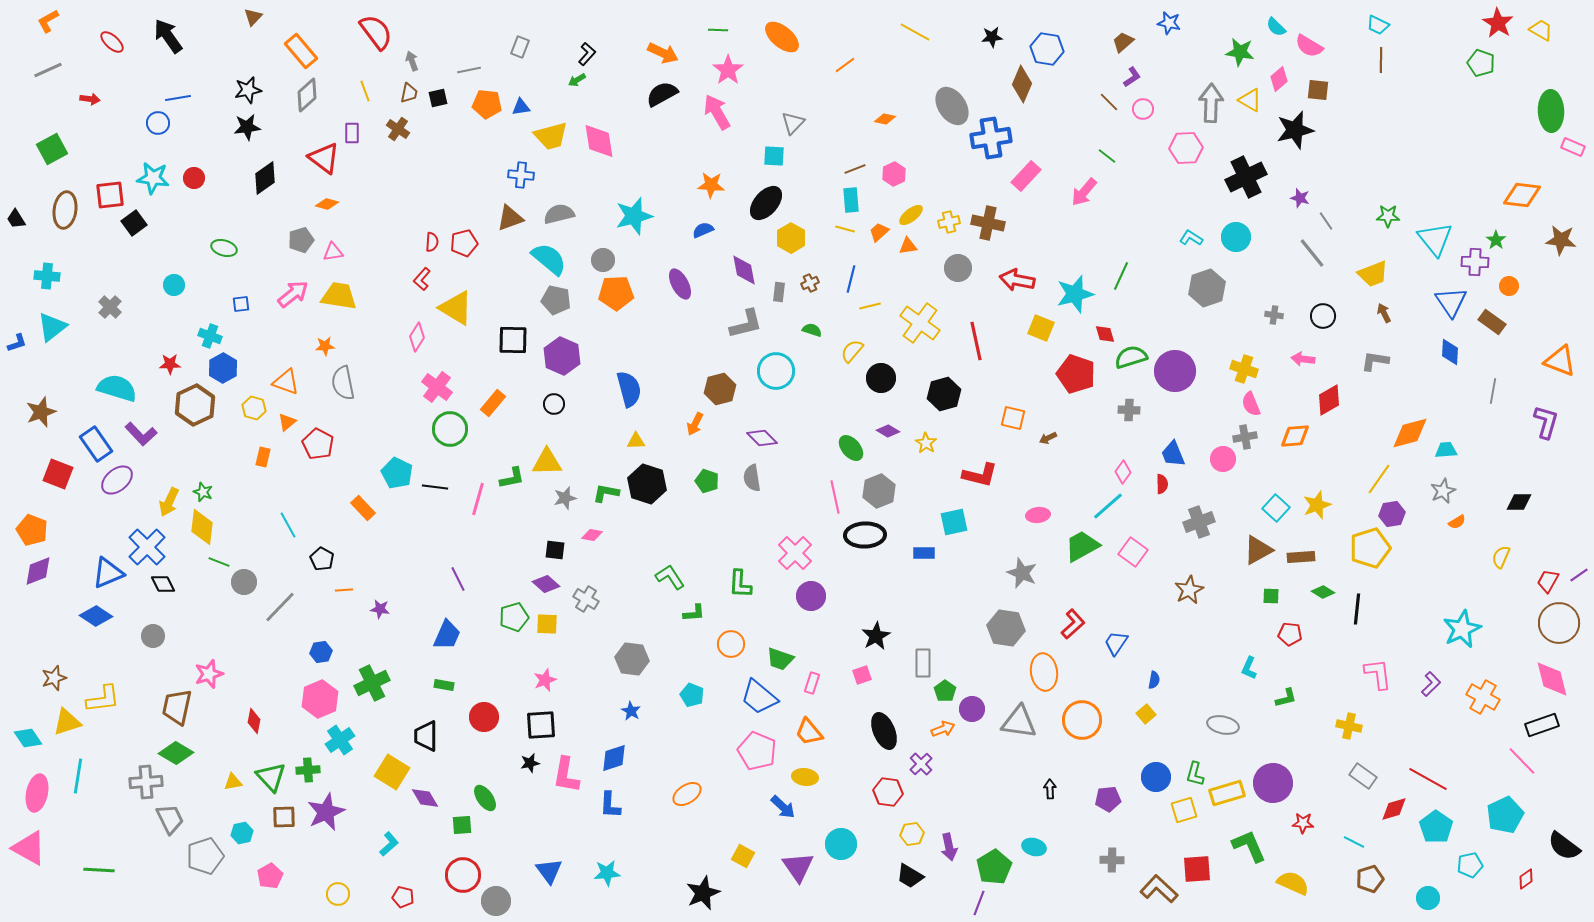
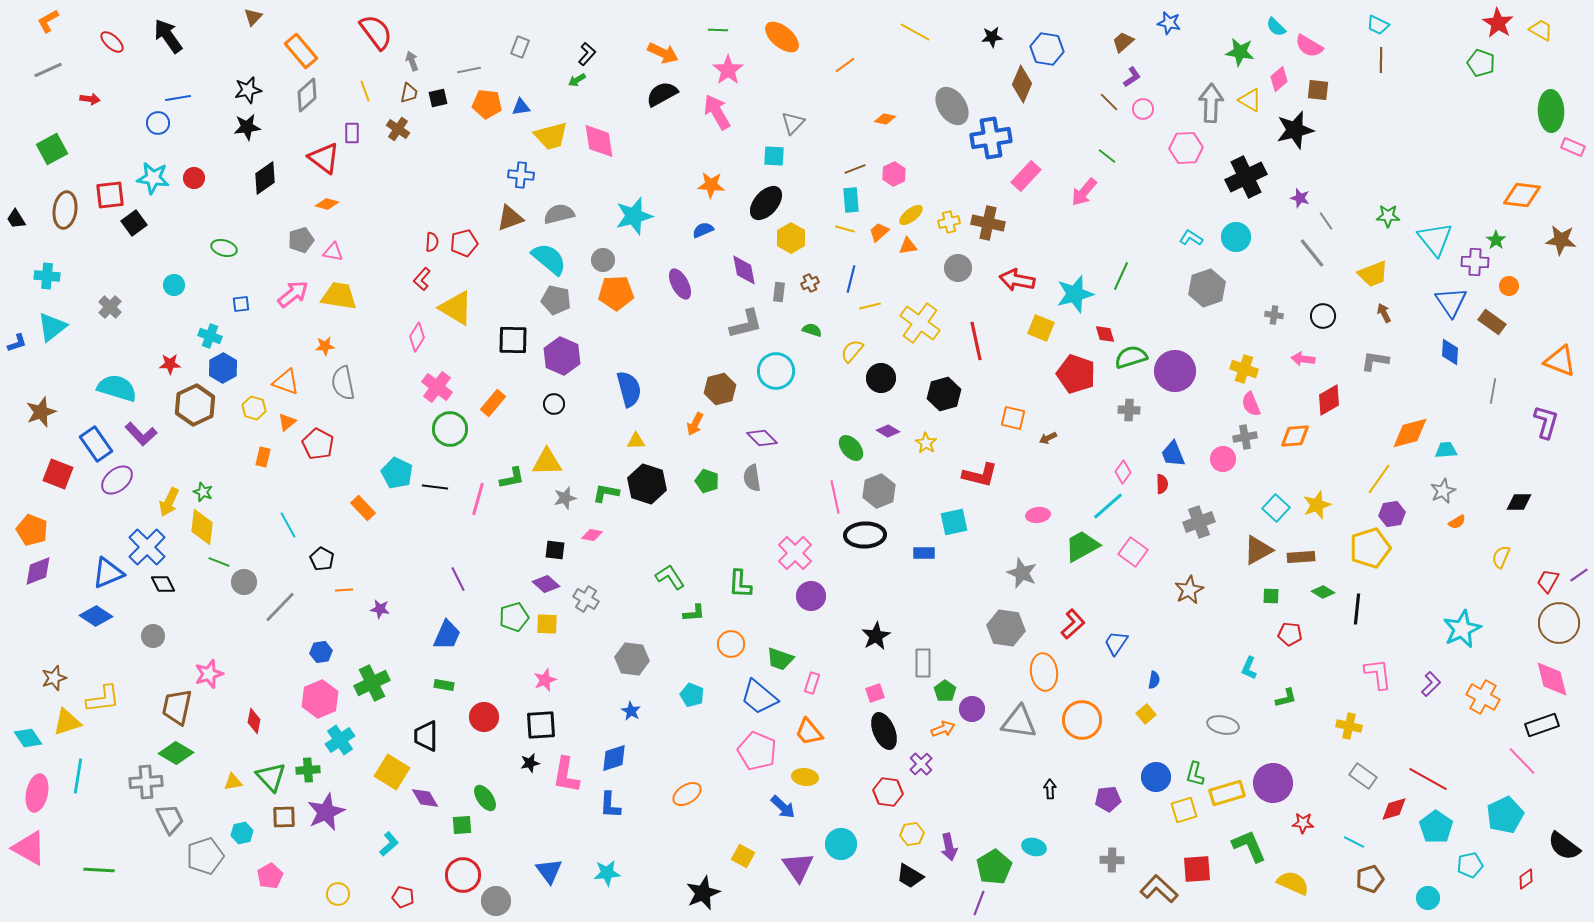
pink triangle at (333, 252): rotated 20 degrees clockwise
pink square at (862, 675): moved 13 px right, 18 px down
